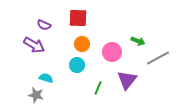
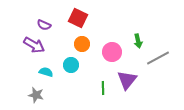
red square: rotated 24 degrees clockwise
green arrow: rotated 56 degrees clockwise
cyan circle: moved 6 px left
cyan semicircle: moved 6 px up
green line: moved 5 px right; rotated 24 degrees counterclockwise
